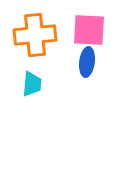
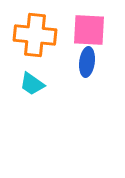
orange cross: rotated 12 degrees clockwise
cyan trapezoid: rotated 120 degrees clockwise
